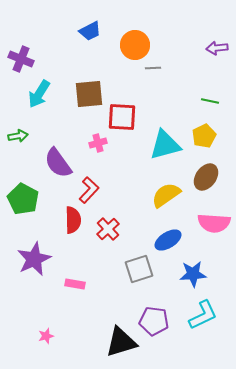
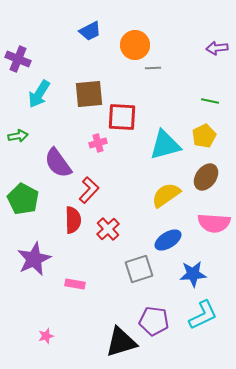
purple cross: moved 3 px left
